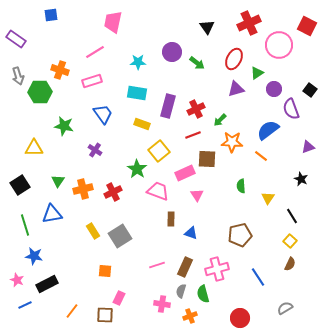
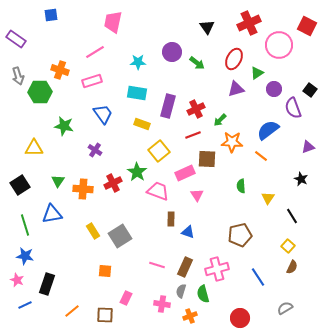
purple semicircle at (291, 109): moved 2 px right, 1 px up
green star at (137, 169): moved 3 px down
orange cross at (83, 189): rotated 18 degrees clockwise
red cross at (113, 192): moved 9 px up
blue triangle at (191, 233): moved 3 px left, 1 px up
yellow square at (290, 241): moved 2 px left, 5 px down
blue star at (34, 256): moved 9 px left
brown semicircle at (290, 264): moved 2 px right, 3 px down
pink line at (157, 265): rotated 35 degrees clockwise
black rectangle at (47, 284): rotated 45 degrees counterclockwise
pink rectangle at (119, 298): moved 7 px right
orange line at (72, 311): rotated 14 degrees clockwise
